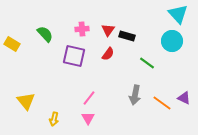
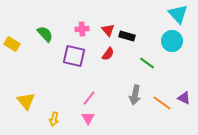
red triangle: rotated 16 degrees counterclockwise
